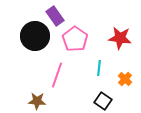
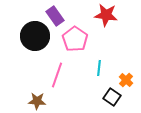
red star: moved 14 px left, 23 px up
orange cross: moved 1 px right, 1 px down
black square: moved 9 px right, 4 px up
